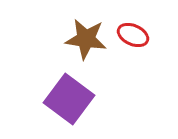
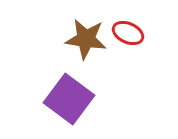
red ellipse: moved 5 px left, 2 px up
